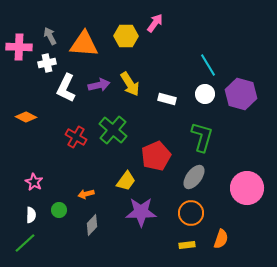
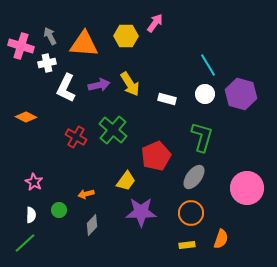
pink cross: moved 2 px right, 1 px up; rotated 15 degrees clockwise
